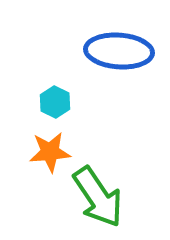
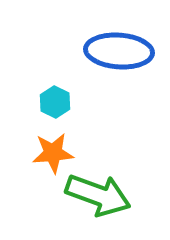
orange star: moved 3 px right, 1 px down
green arrow: moved 2 px up; rotated 36 degrees counterclockwise
